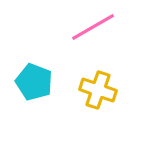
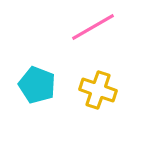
cyan pentagon: moved 3 px right, 3 px down
